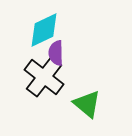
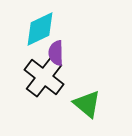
cyan diamond: moved 4 px left, 1 px up
